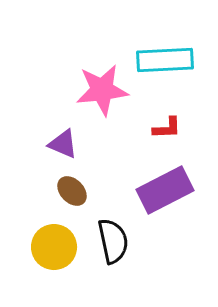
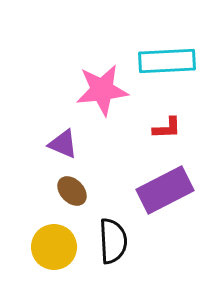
cyan rectangle: moved 2 px right, 1 px down
black semicircle: rotated 9 degrees clockwise
